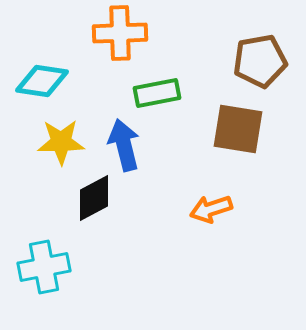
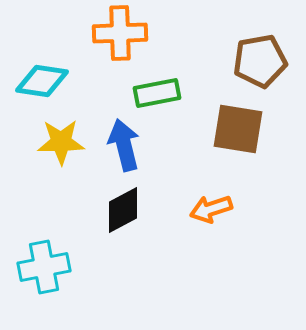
black diamond: moved 29 px right, 12 px down
